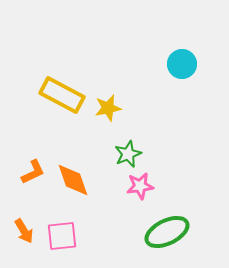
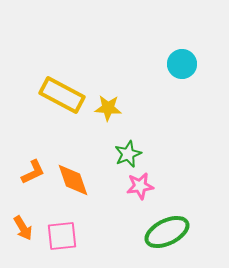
yellow star: rotated 16 degrees clockwise
orange arrow: moved 1 px left, 3 px up
